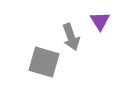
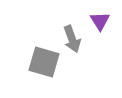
gray arrow: moved 1 px right, 2 px down
